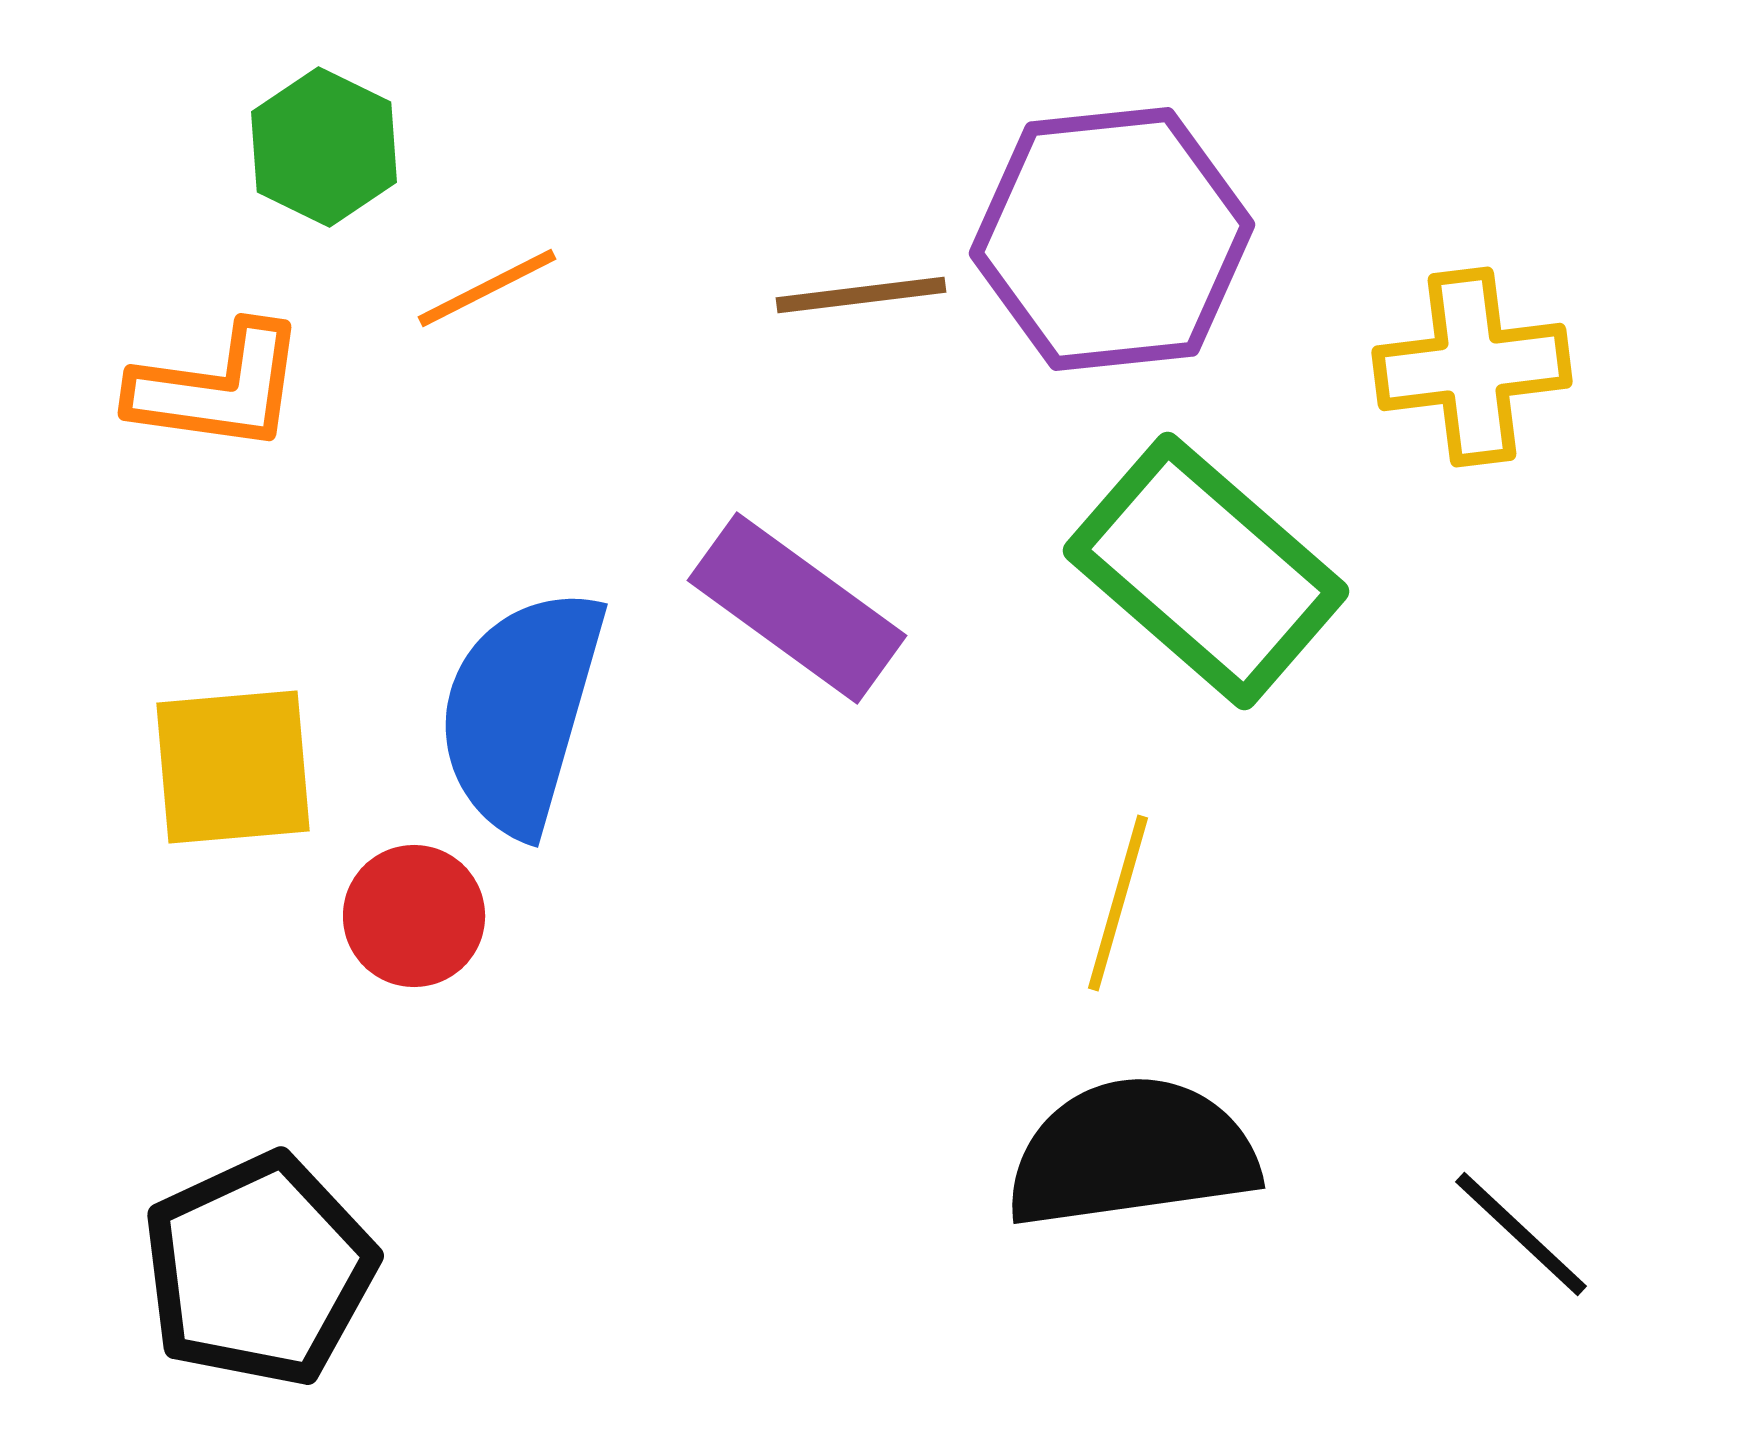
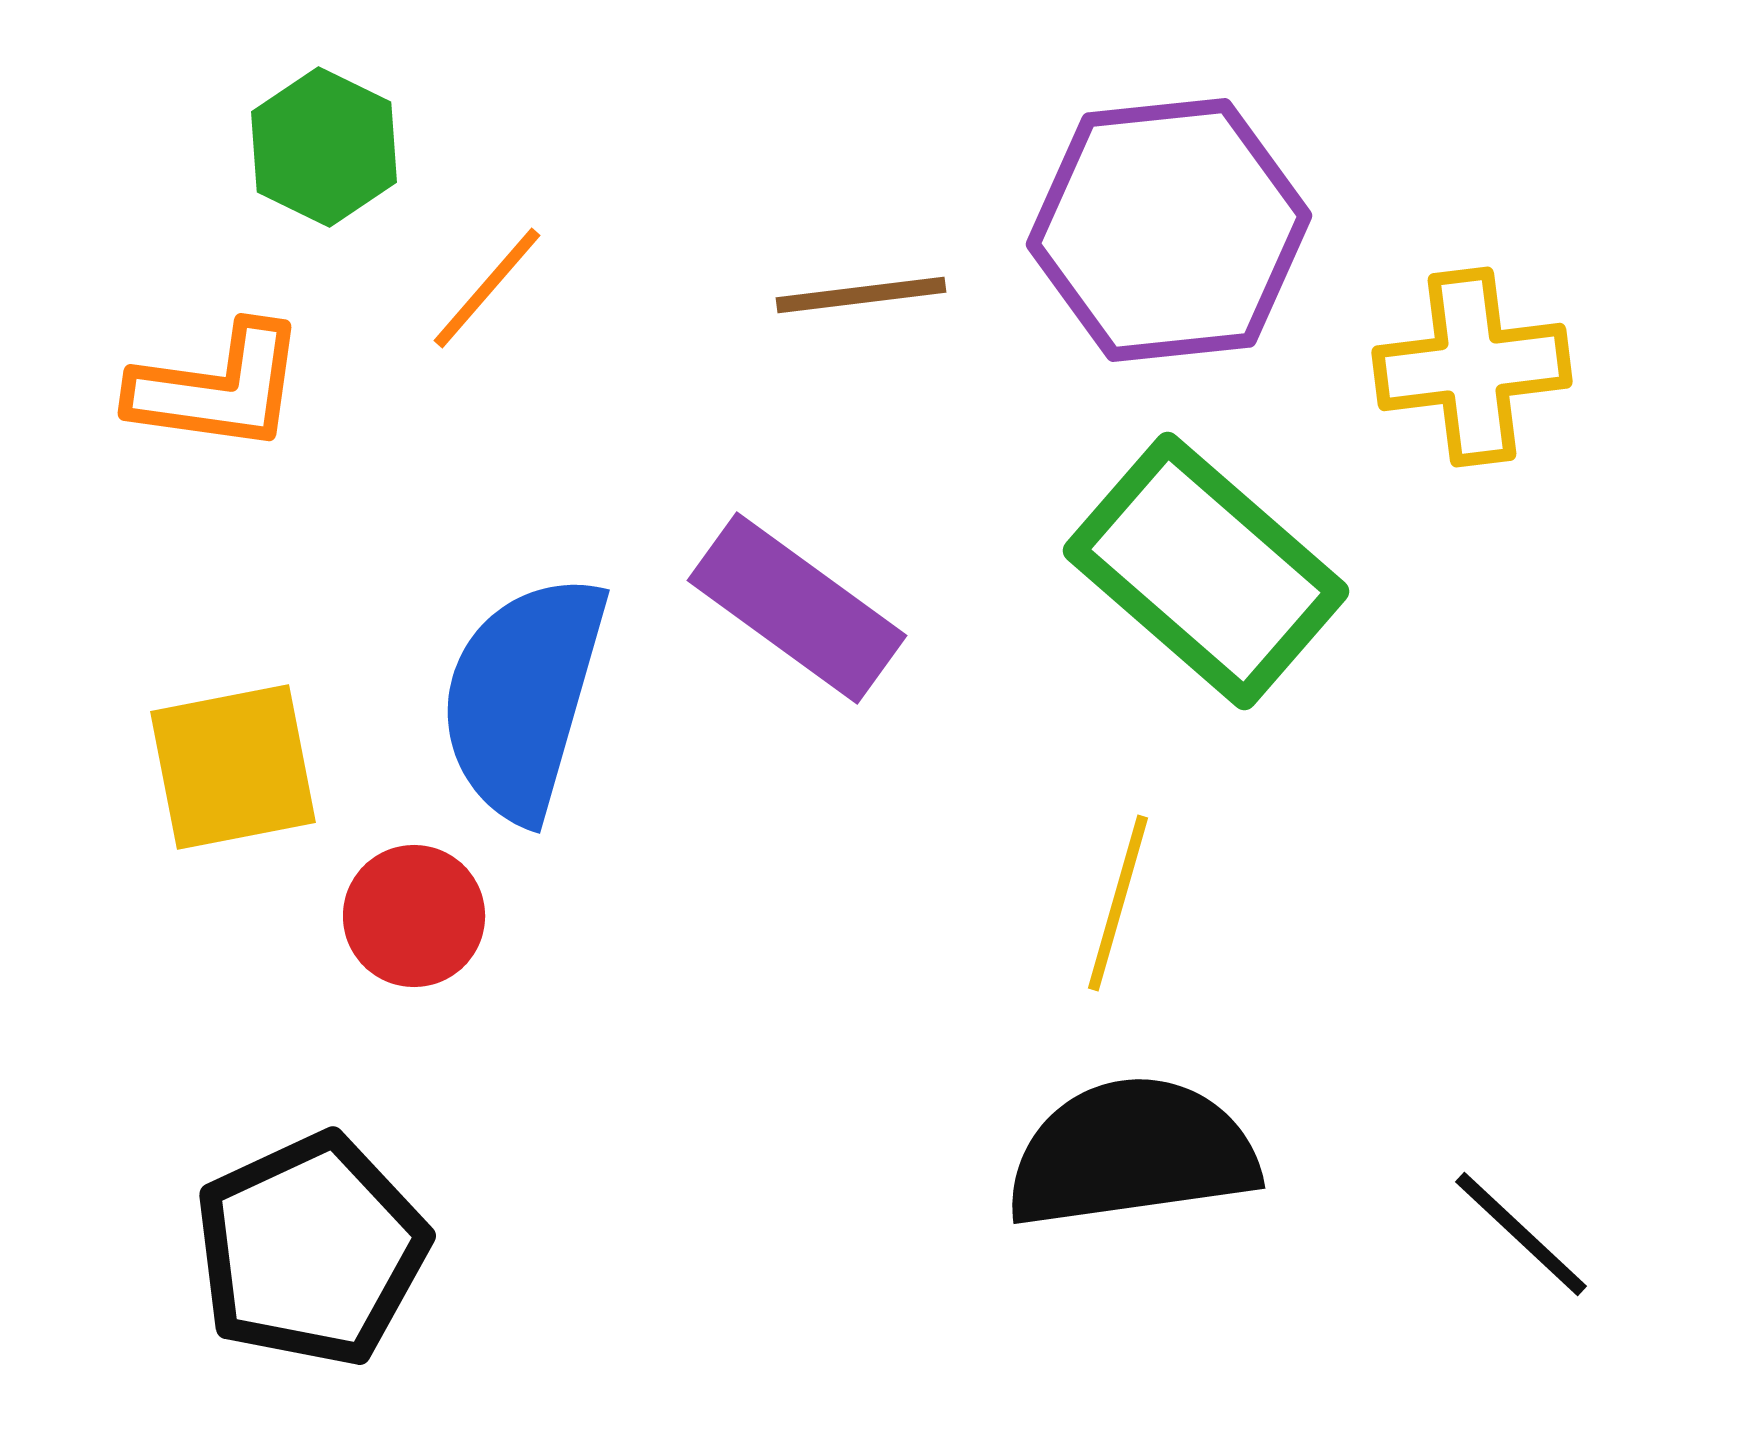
purple hexagon: moved 57 px right, 9 px up
orange line: rotated 22 degrees counterclockwise
blue semicircle: moved 2 px right, 14 px up
yellow square: rotated 6 degrees counterclockwise
black pentagon: moved 52 px right, 20 px up
